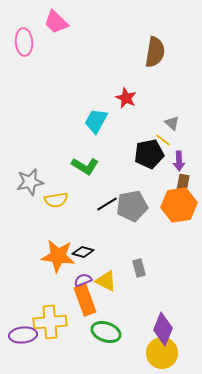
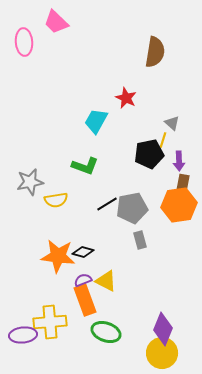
yellow line: rotated 70 degrees clockwise
green L-shape: rotated 12 degrees counterclockwise
gray pentagon: moved 2 px down
gray rectangle: moved 1 px right, 28 px up
